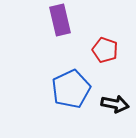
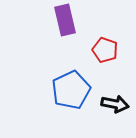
purple rectangle: moved 5 px right
blue pentagon: moved 1 px down
